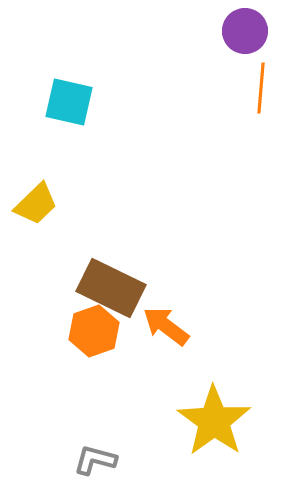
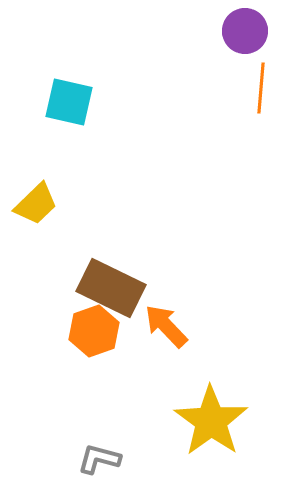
orange arrow: rotated 9 degrees clockwise
yellow star: moved 3 px left
gray L-shape: moved 4 px right, 1 px up
